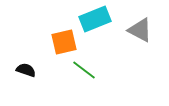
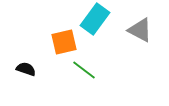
cyan rectangle: rotated 32 degrees counterclockwise
black semicircle: moved 1 px up
